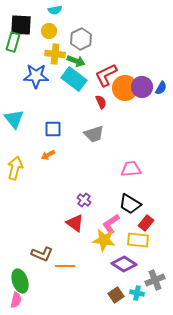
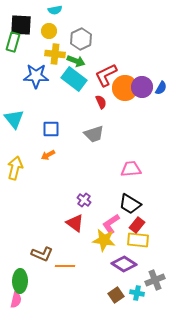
blue square: moved 2 px left
red rectangle: moved 9 px left, 2 px down
green ellipse: rotated 20 degrees clockwise
